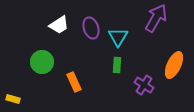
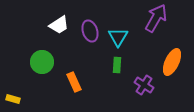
purple ellipse: moved 1 px left, 3 px down
orange ellipse: moved 2 px left, 3 px up
